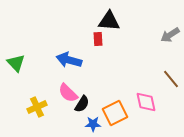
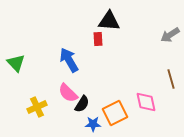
blue arrow: rotated 45 degrees clockwise
brown line: rotated 24 degrees clockwise
